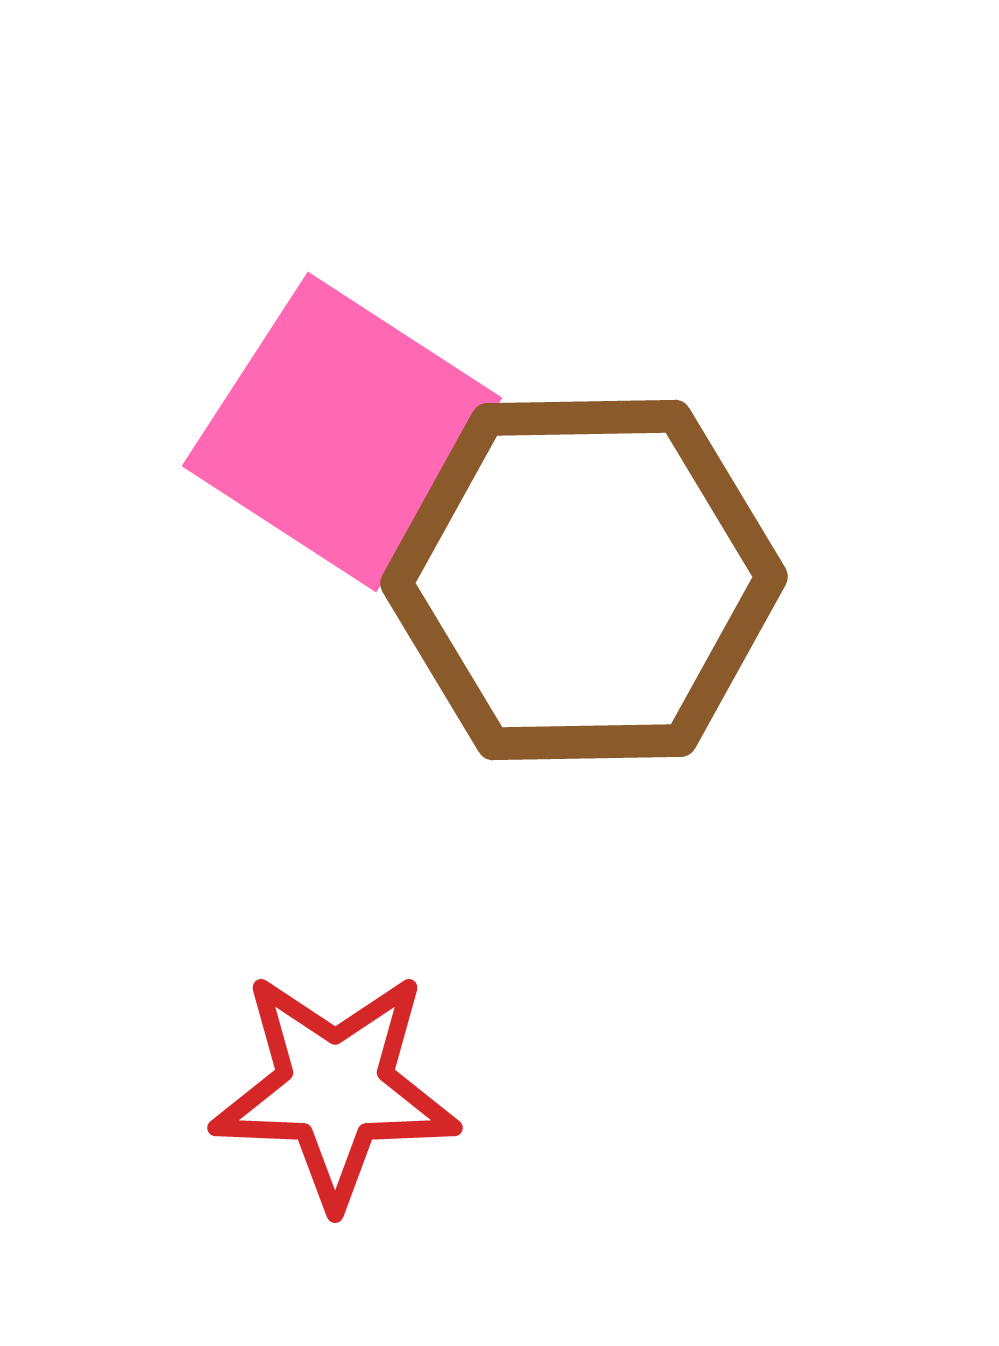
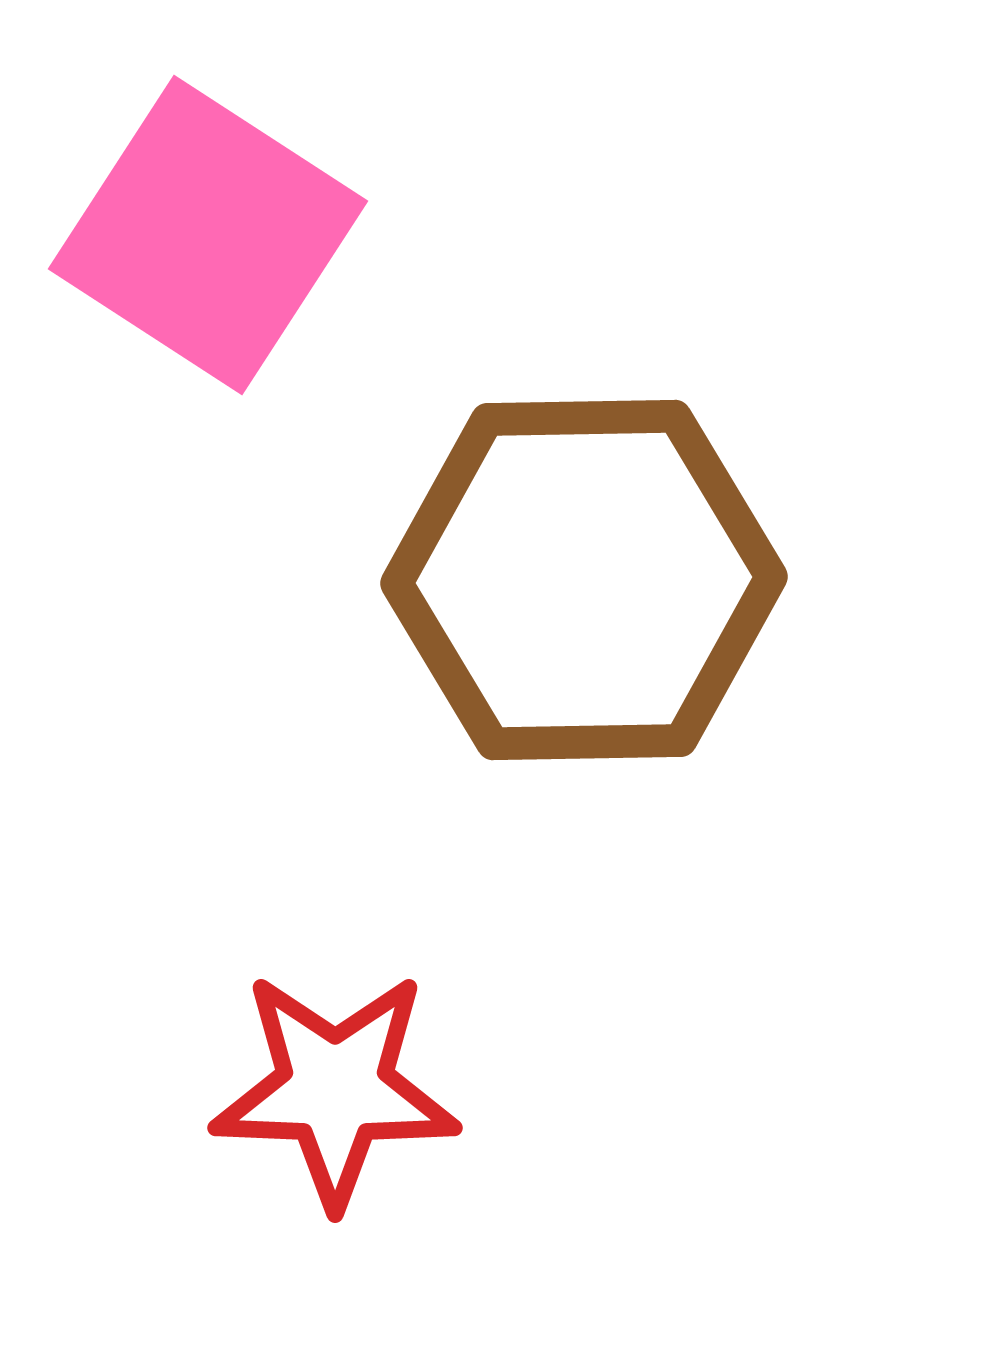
pink square: moved 134 px left, 197 px up
